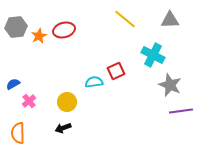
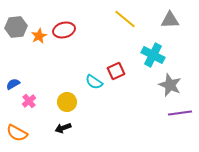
cyan semicircle: rotated 138 degrees counterclockwise
purple line: moved 1 px left, 2 px down
orange semicircle: moved 1 px left; rotated 60 degrees counterclockwise
